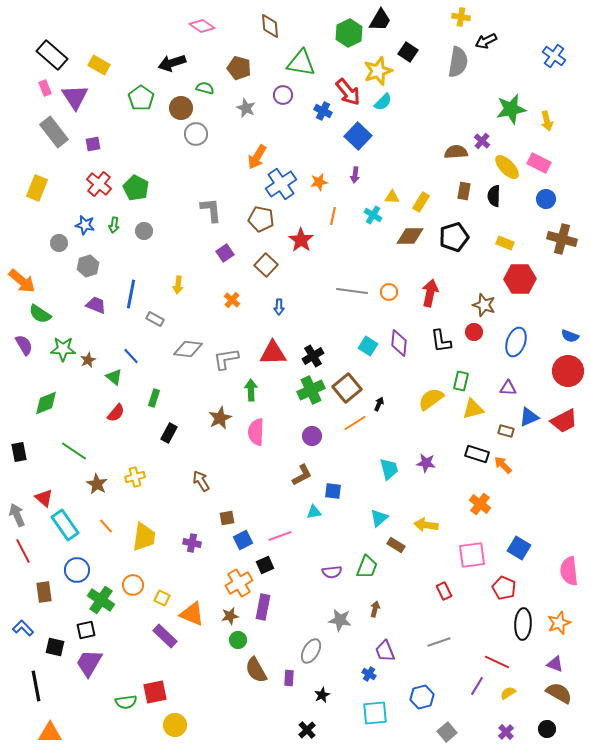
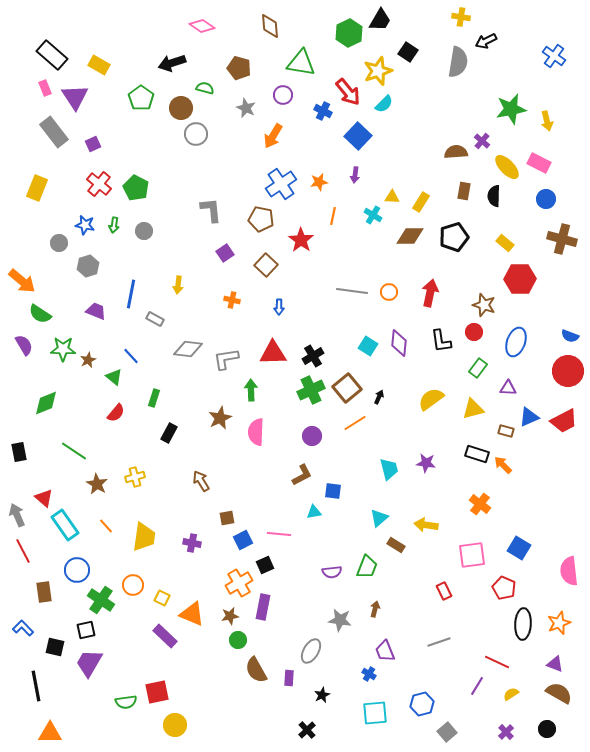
cyan semicircle at (383, 102): moved 1 px right, 2 px down
purple square at (93, 144): rotated 14 degrees counterclockwise
orange arrow at (257, 157): moved 16 px right, 21 px up
yellow rectangle at (505, 243): rotated 18 degrees clockwise
orange cross at (232, 300): rotated 28 degrees counterclockwise
purple trapezoid at (96, 305): moved 6 px down
green rectangle at (461, 381): moved 17 px right, 13 px up; rotated 24 degrees clockwise
black arrow at (379, 404): moved 7 px up
pink line at (280, 536): moved 1 px left, 2 px up; rotated 25 degrees clockwise
red square at (155, 692): moved 2 px right
yellow semicircle at (508, 693): moved 3 px right, 1 px down
blue hexagon at (422, 697): moved 7 px down
